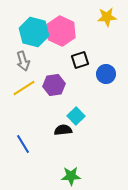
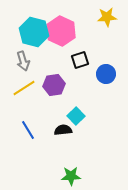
blue line: moved 5 px right, 14 px up
